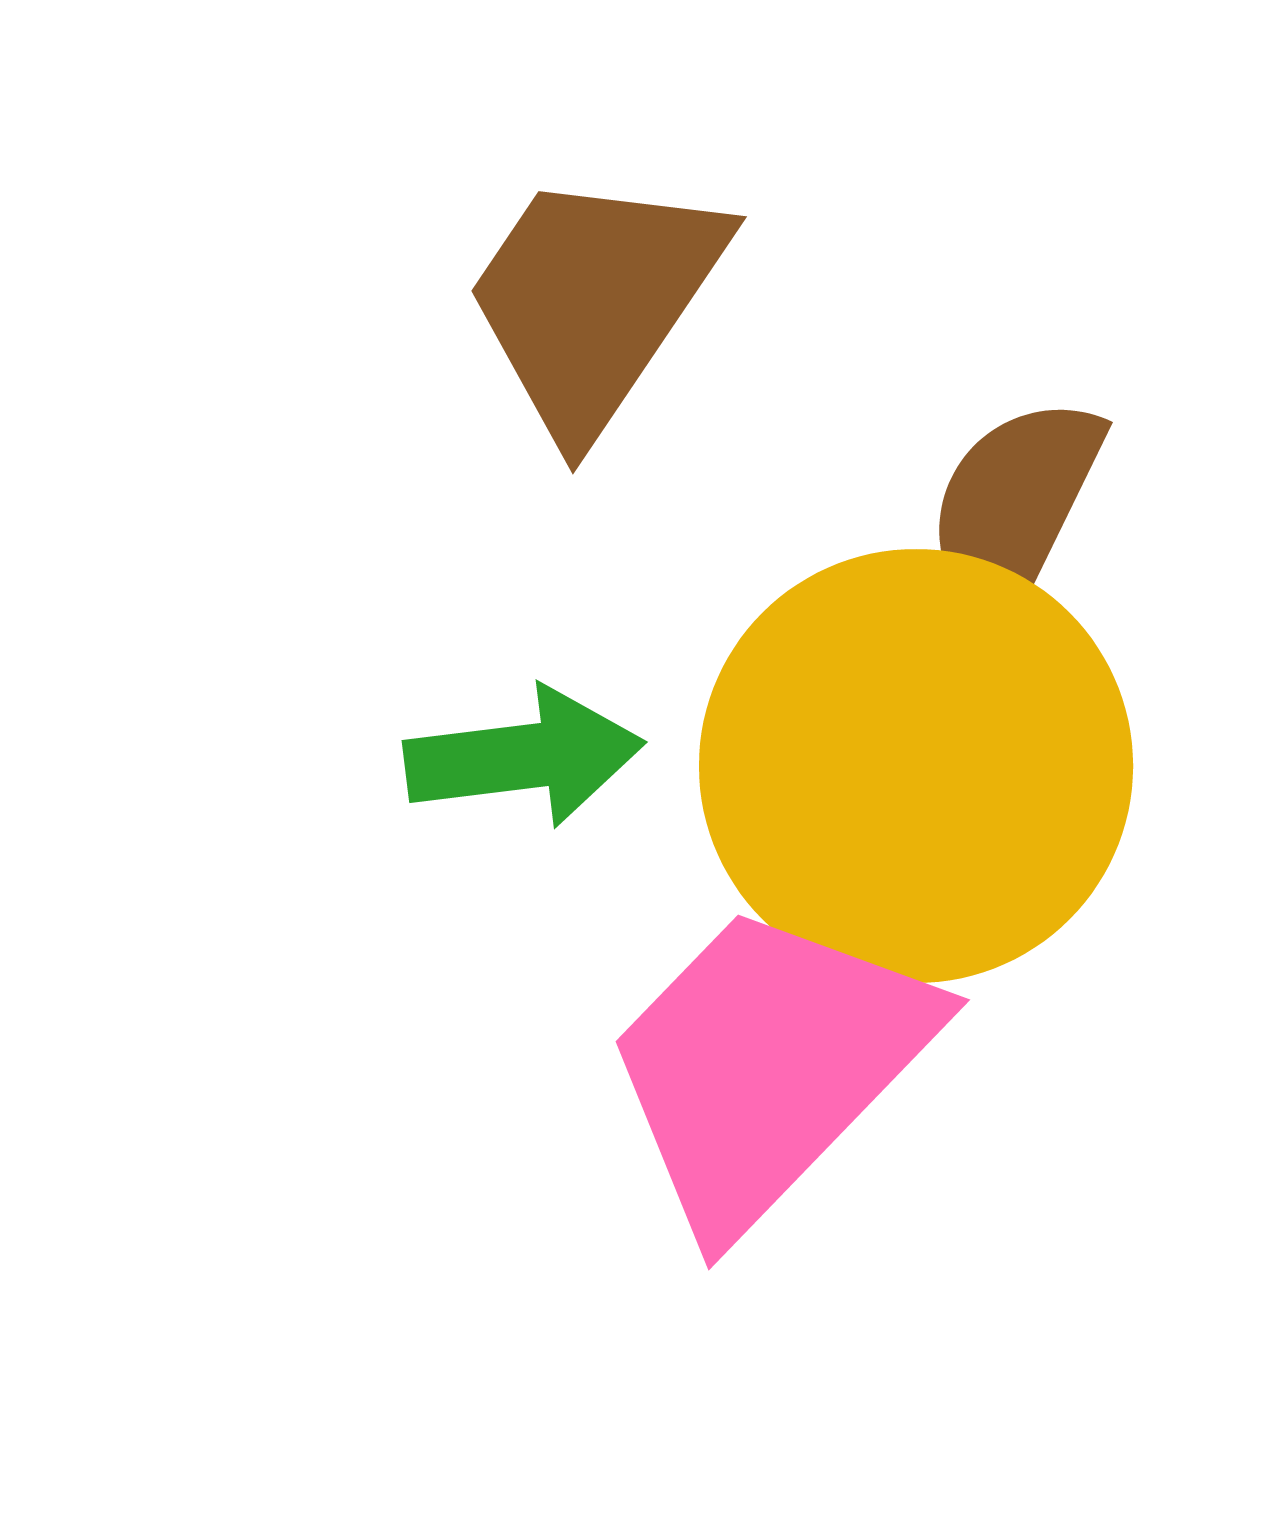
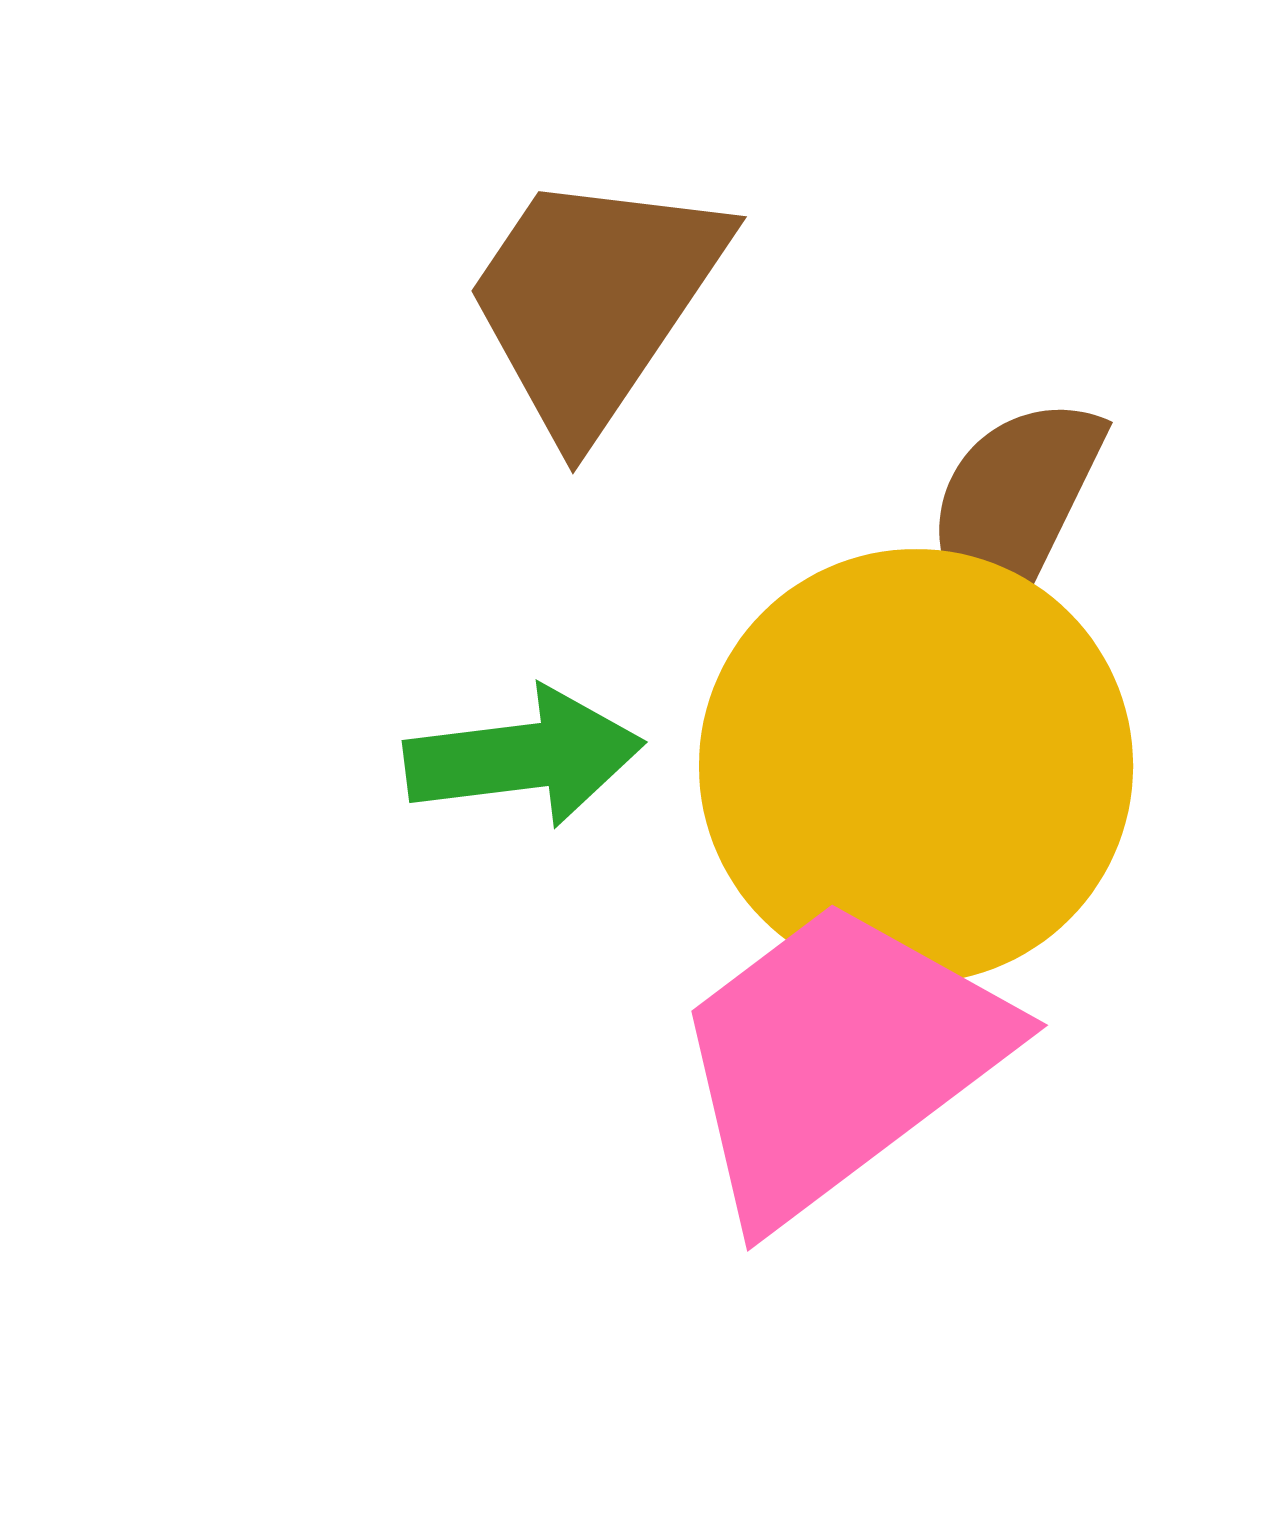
pink trapezoid: moved 70 px right, 7 px up; rotated 9 degrees clockwise
